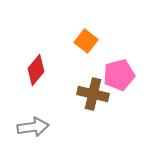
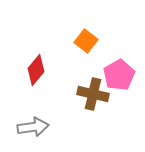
pink pentagon: rotated 16 degrees counterclockwise
